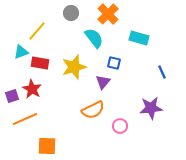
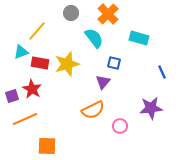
yellow star: moved 7 px left, 3 px up
